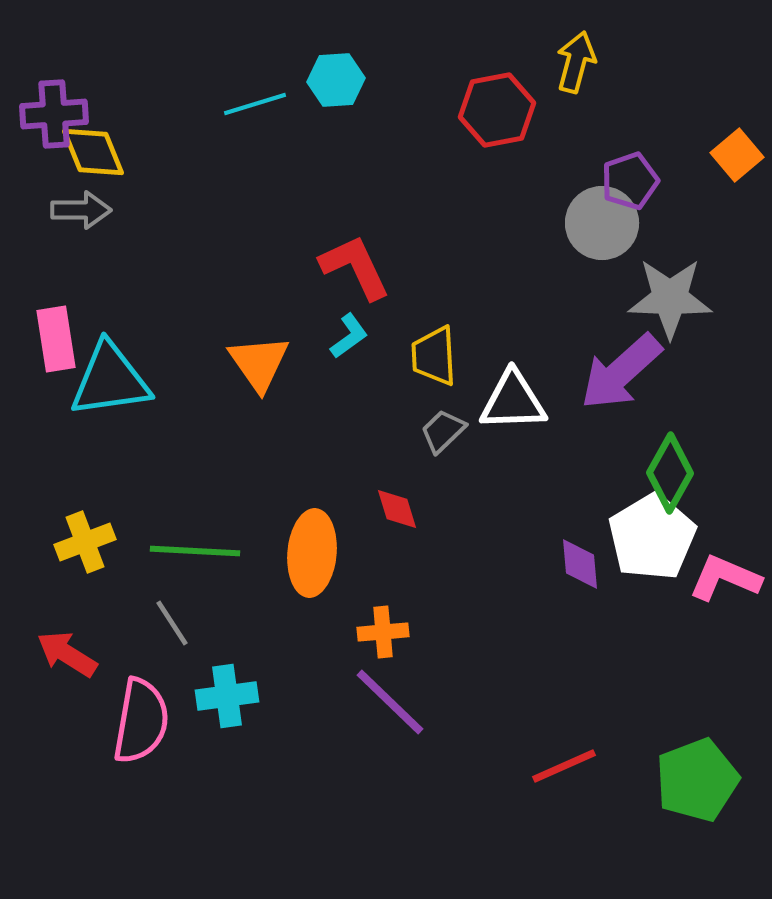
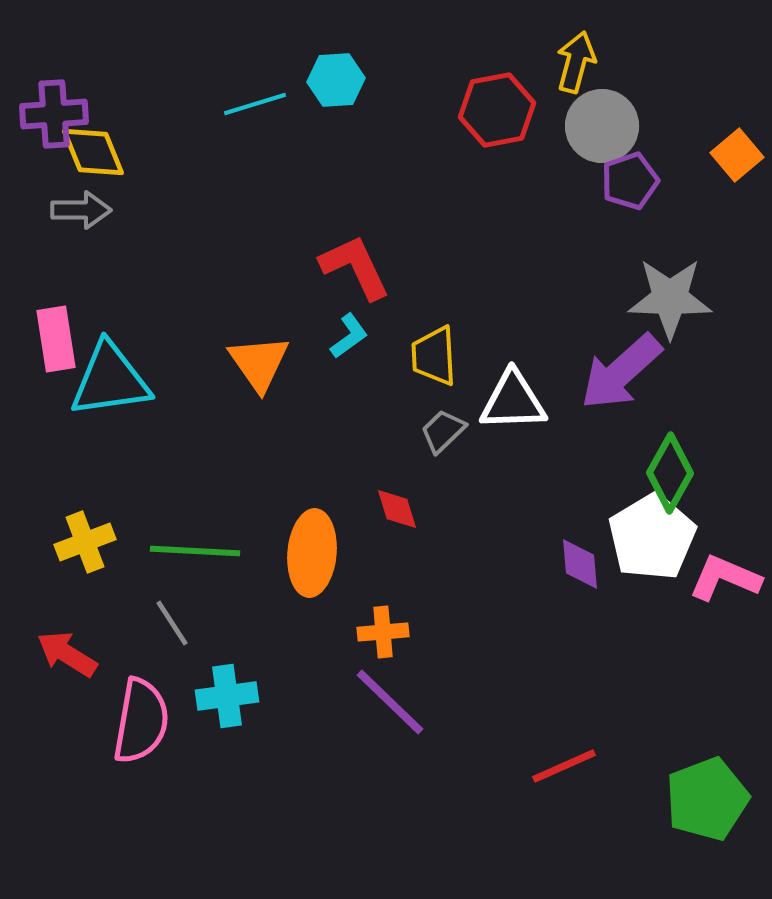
gray circle: moved 97 px up
green pentagon: moved 10 px right, 19 px down
